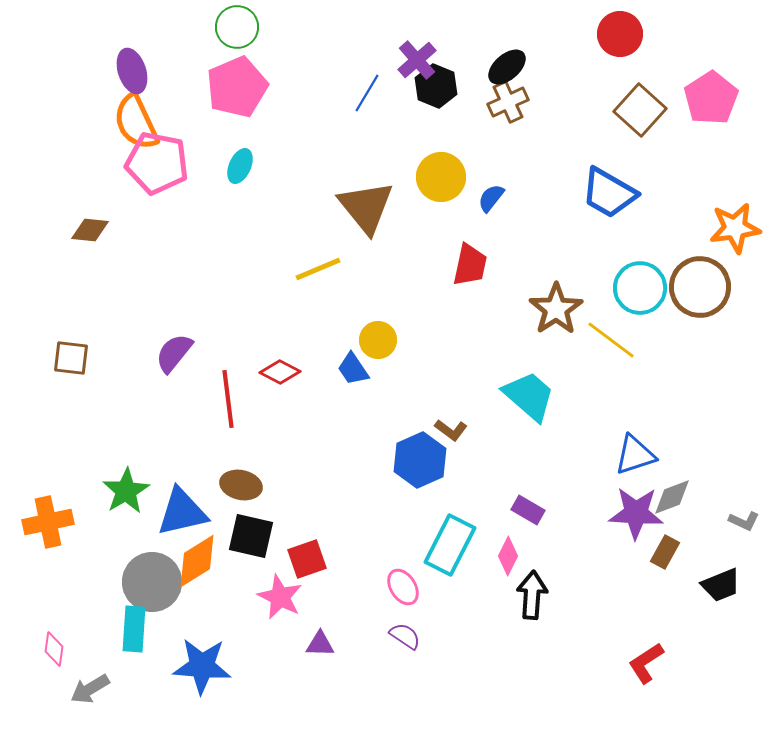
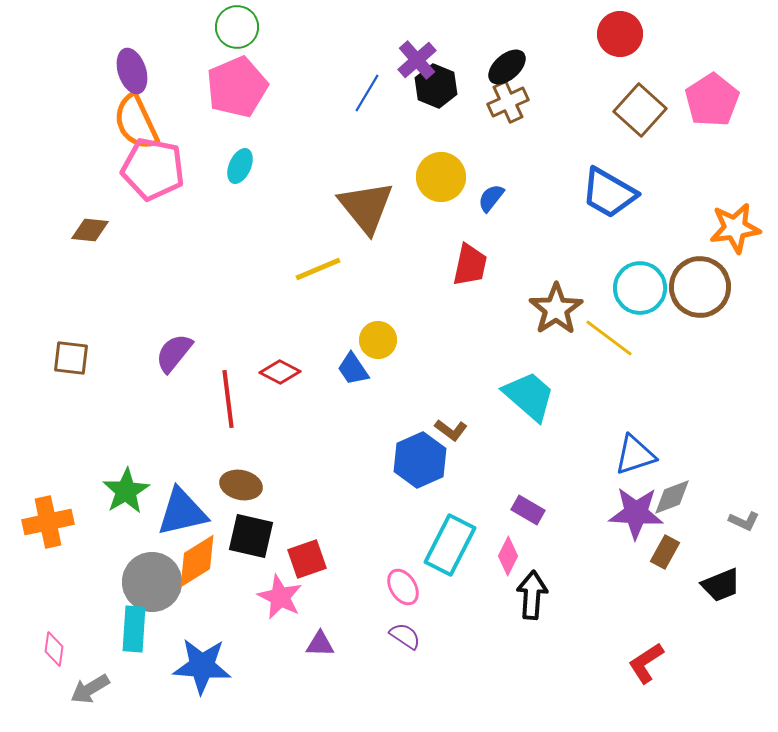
pink pentagon at (711, 98): moved 1 px right, 2 px down
pink pentagon at (157, 163): moved 4 px left, 6 px down
yellow line at (611, 340): moved 2 px left, 2 px up
